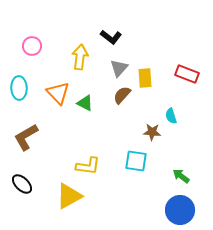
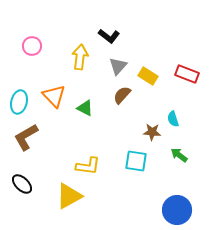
black L-shape: moved 2 px left, 1 px up
gray triangle: moved 1 px left, 2 px up
yellow rectangle: moved 3 px right, 2 px up; rotated 54 degrees counterclockwise
cyan ellipse: moved 14 px down; rotated 15 degrees clockwise
orange triangle: moved 4 px left, 3 px down
green triangle: moved 5 px down
cyan semicircle: moved 2 px right, 3 px down
green arrow: moved 2 px left, 21 px up
blue circle: moved 3 px left
